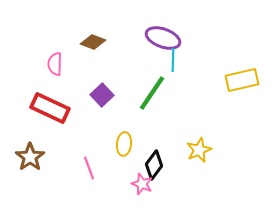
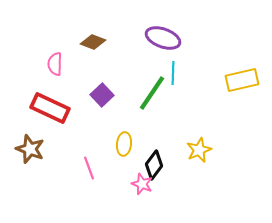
cyan line: moved 13 px down
brown star: moved 8 px up; rotated 16 degrees counterclockwise
